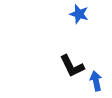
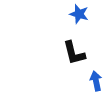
black L-shape: moved 2 px right, 13 px up; rotated 12 degrees clockwise
